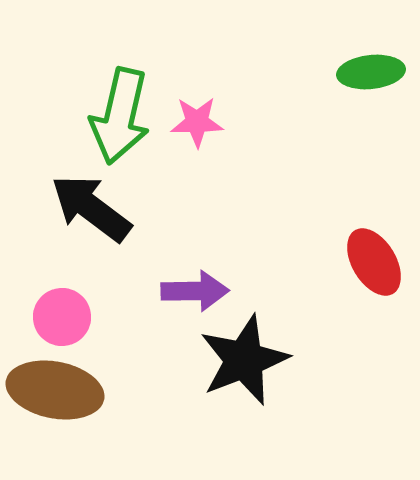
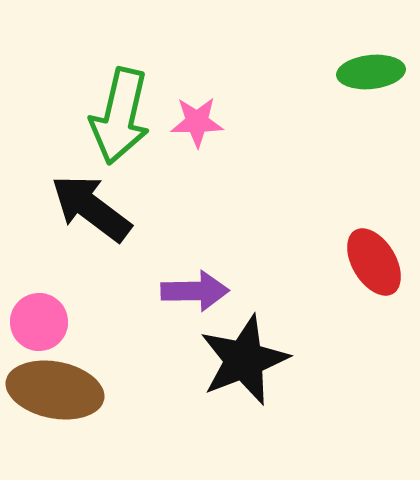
pink circle: moved 23 px left, 5 px down
